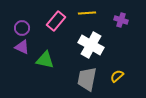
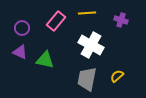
purple triangle: moved 2 px left, 5 px down
